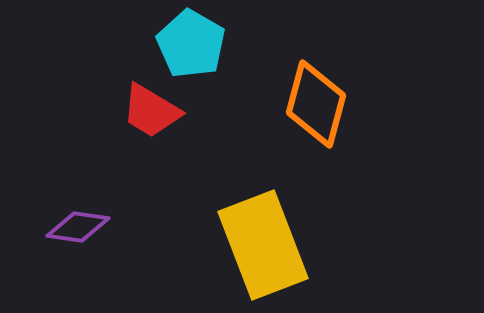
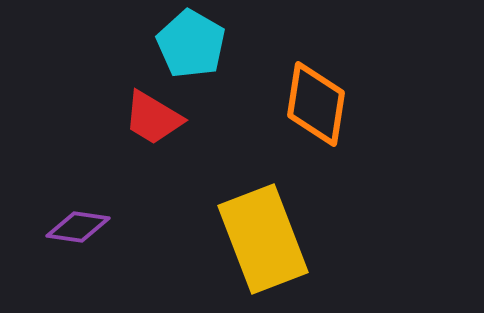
orange diamond: rotated 6 degrees counterclockwise
red trapezoid: moved 2 px right, 7 px down
yellow rectangle: moved 6 px up
